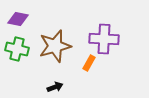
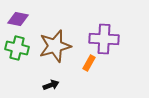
green cross: moved 1 px up
black arrow: moved 4 px left, 2 px up
